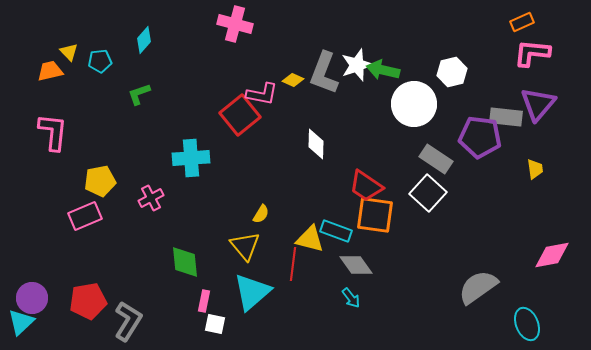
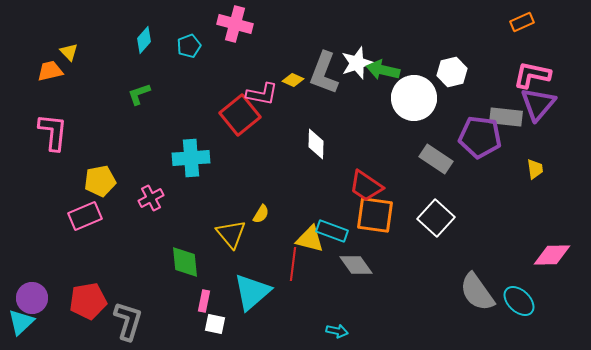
pink L-shape at (532, 53): moved 22 px down; rotated 6 degrees clockwise
cyan pentagon at (100, 61): moved 89 px right, 15 px up; rotated 15 degrees counterclockwise
white star at (357, 65): moved 2 px up
white circle at (414, 104): moved 6 px up
white square at (428, 193): moved 8 px right, 25 px down
cyan rectangle at (336, 231): moved 4 px left
yellow triangle at (245, 246): moved 14 px left, 12 px up
pink diamond at (552, 255): rotated 9 degrees clockwise
gray semicircle at (478, 287): moved 1 px left, 5 px down; rotated 90 degrees counterclockwise
cyan arrow at (351, 298): moved 14 px left, 33 px down; rotated 40 degrees counterclockwise
gray L-shape at (128, 321): rotated 15 degrees counterclockwise
cyan ellipse at (527, 324): moved 8 px left, 23 px up; rotated 24 degrees counterclockwise
